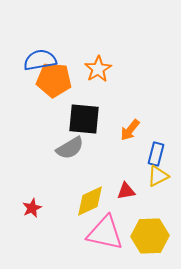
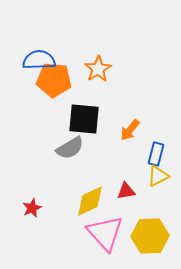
blue semicircle: moved 1 px left; rotated 8 degrees clockwise
pink triangle: rotated 36 degrees clockwise
